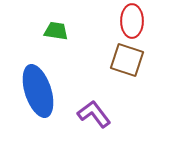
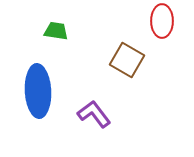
red ellipse: moved 30 px right
brown square: rotated 12 degrees clockwise
blue ellipse: rotated 15 degrees clockwise
